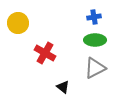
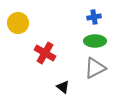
green ellipse: moved 1 px down
